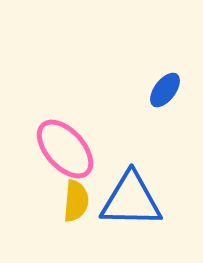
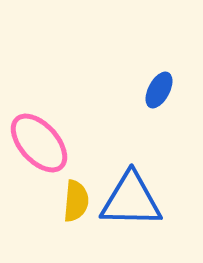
blue ellipse: moved 6 px left; rotated 9 degrees counterclockwise
pink ellipse: moved 26 px left, 6 px up
